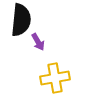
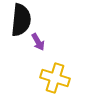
yellow cross: rotated 28 degrees clockwise
